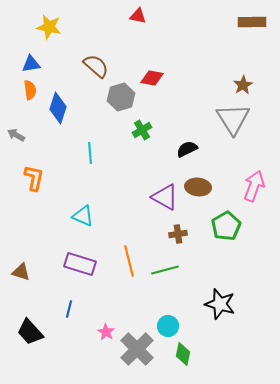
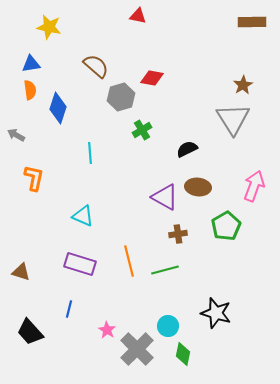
black star: moved 4 px left, 9 px down
pink star: moved 1 px right, 2 px up
